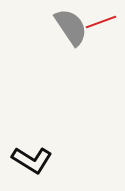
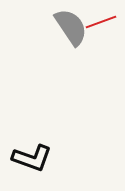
black L-shape: moved 2 px up; rotated 12 degrees counterclockwise
